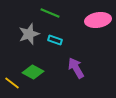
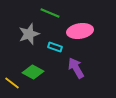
pink ellipse: moved 18 px left, 11 px down
cyan rectangle: moved 7 px down
